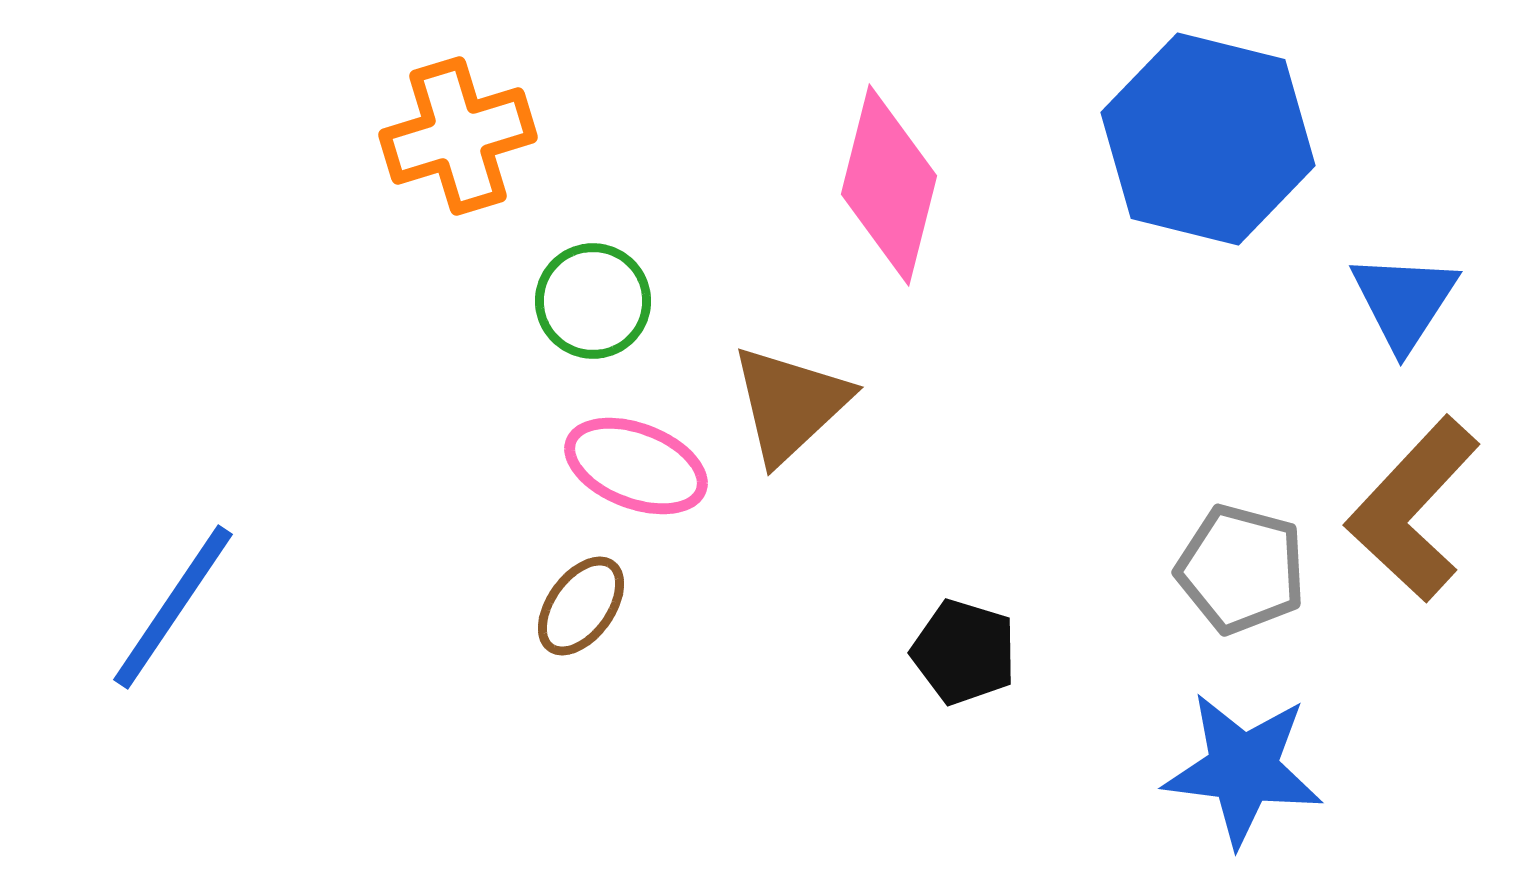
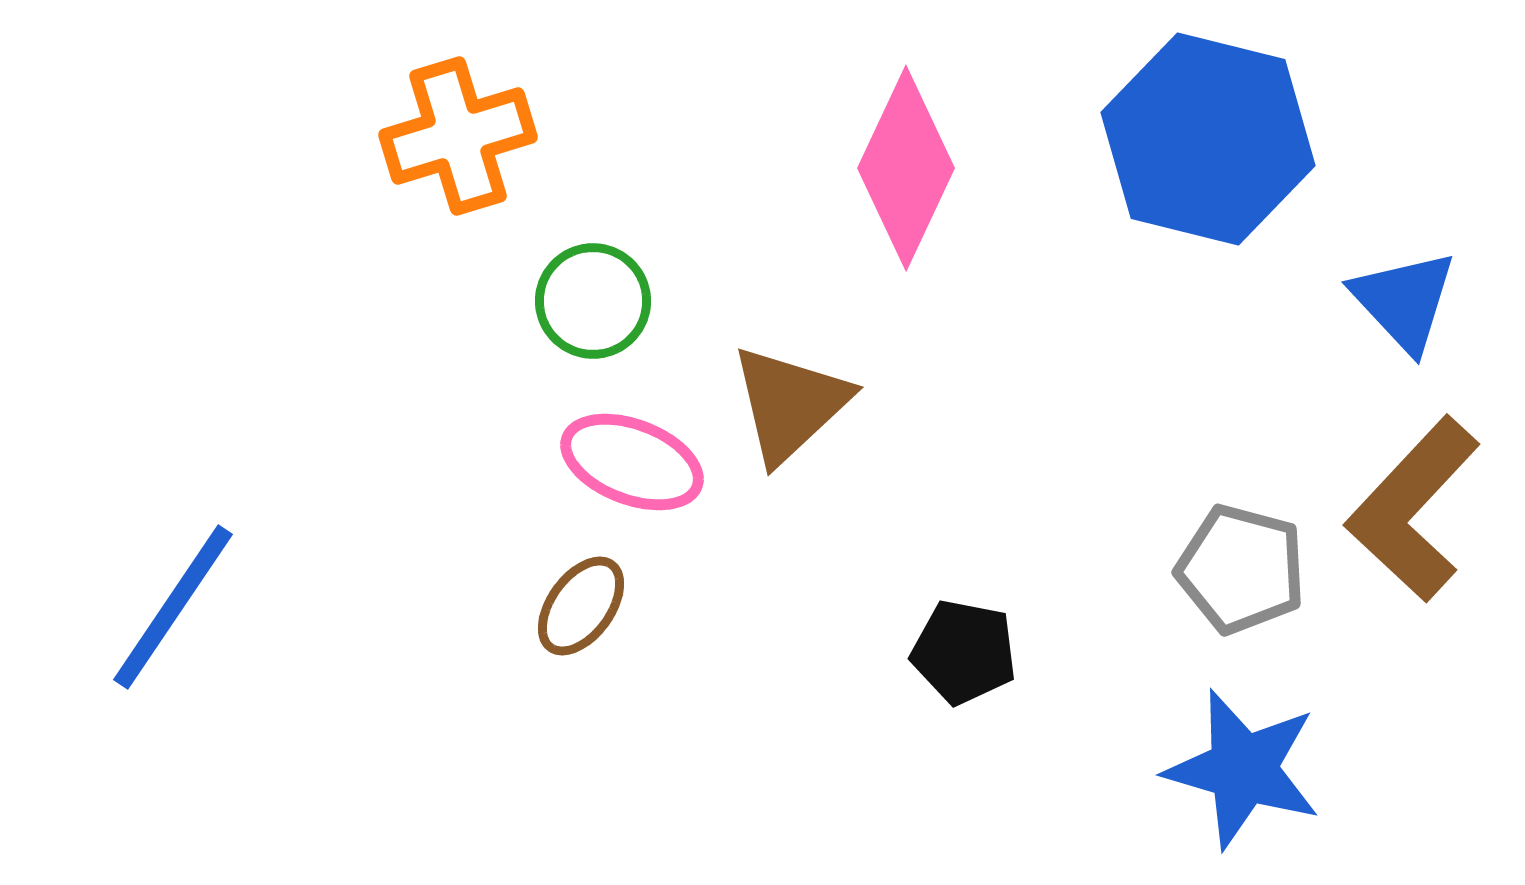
pink diamond: moved 17 px right, 17 px up; rotated 11 degrees clockwise
blue triangle: rotated 16 degrees counterclockwise
pink ellipse: moved 4 px left, 4 px up
black pentagon: rotated 6 degrees counterclockwise
blue star: rotated 9 degrees clockwise
